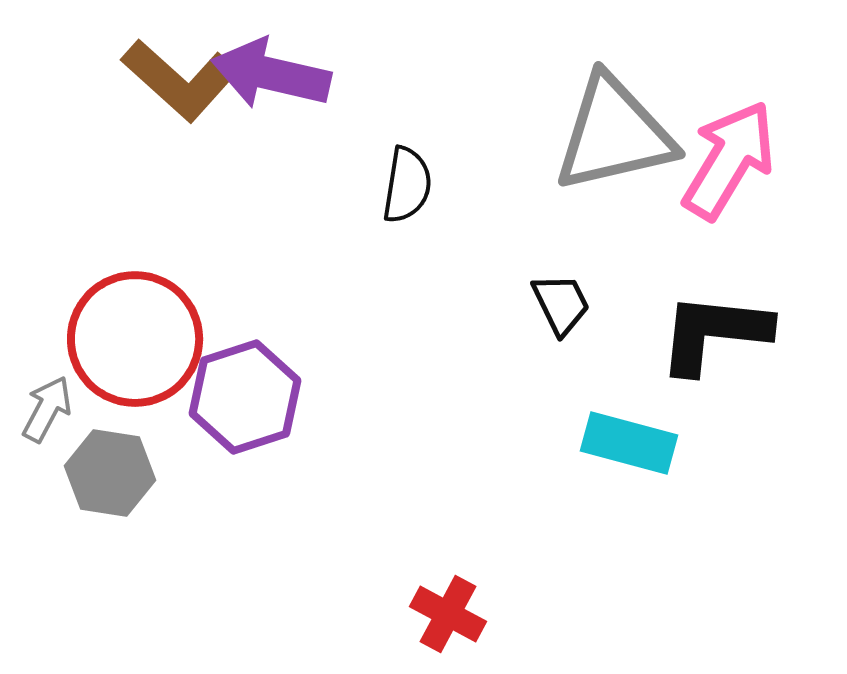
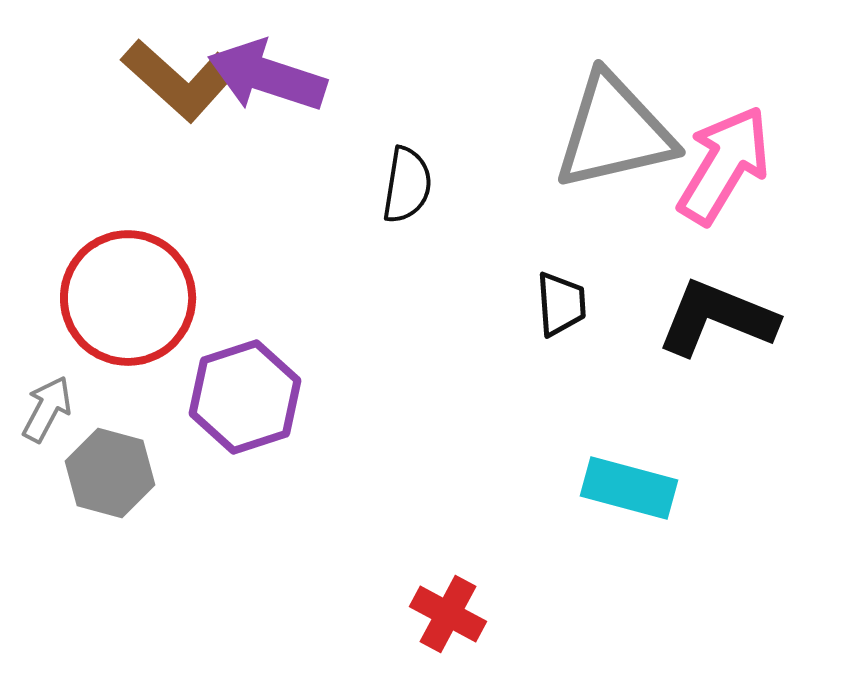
purple arrow: moved 4 px left, 2 px down; rotated 5 degrees clockwise
gray triangle: moved 2 px up
pink arrow: moved 5 px left, 5 px down
black trapezoid: rotated 22 degrees clockwise
black L-shape: moved 3 px right, 15 px up; rotated 16 degrees clockwise
red circle: moved 7 px left, 41 px up
cyan rectangle: moved 45 px down
gray hexagon: rotated 6 degrees clockwise
